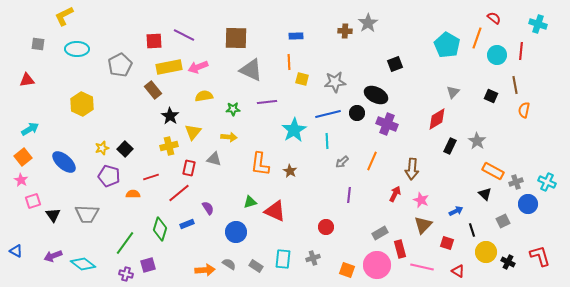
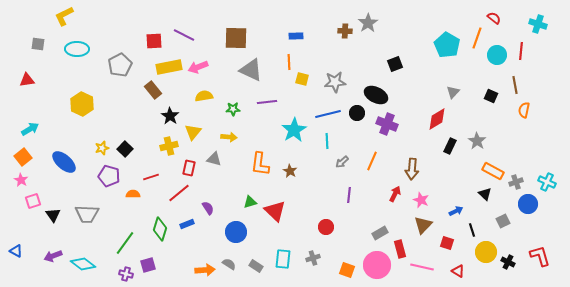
red triangle at (275, 211): rotated 20 degrees clockwise
